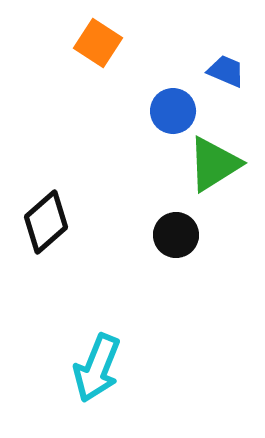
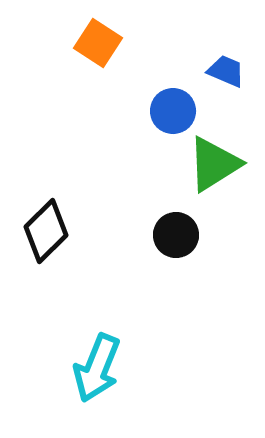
black diamond: moved 9 px down; rotated 4 degrees counterclockwise
